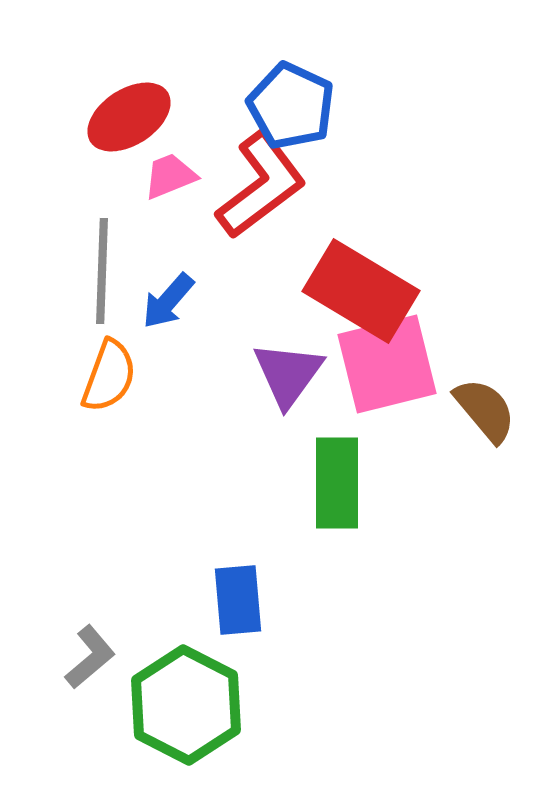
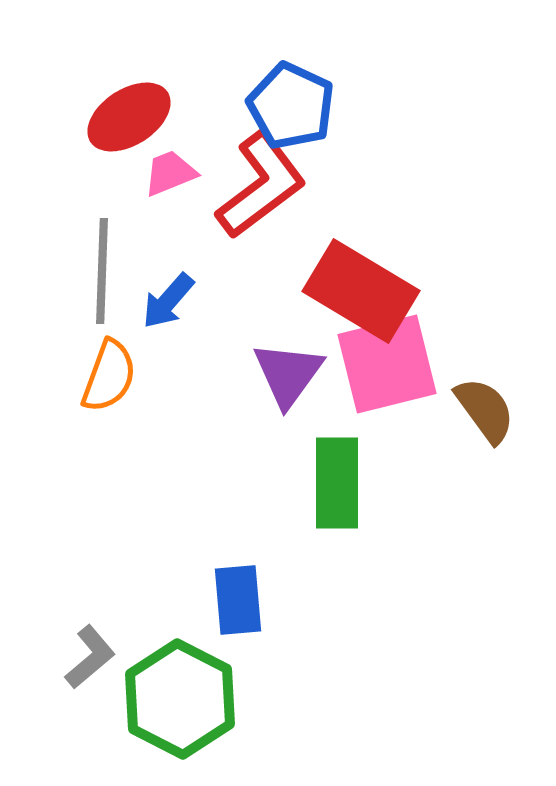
pink trapezoid: moved 3 px up
brown semicircle: rotated 4 degrees clockwise
green hexagon: moved 6 px left, 6 px up
